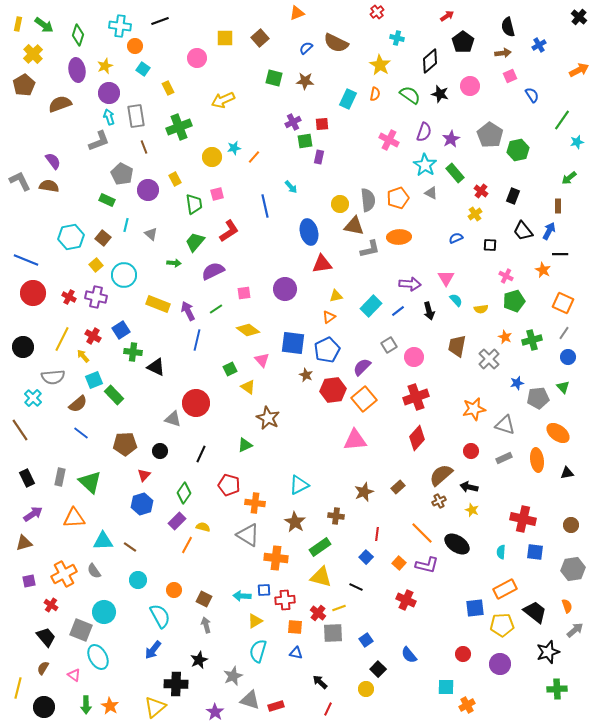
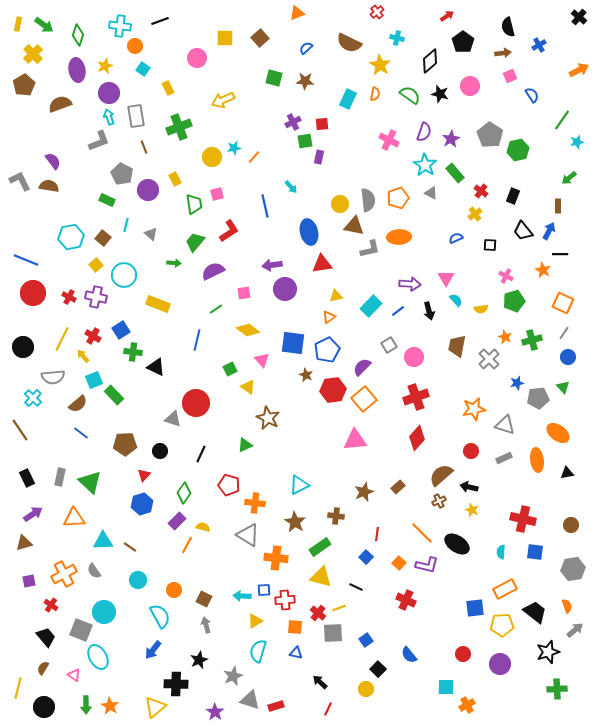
brown semicircle at (336, 43): moved 13 px right
purple arrow at (188, 311): moved 84 px right, 46 px up; rotated 72 degrees counterclockwise
